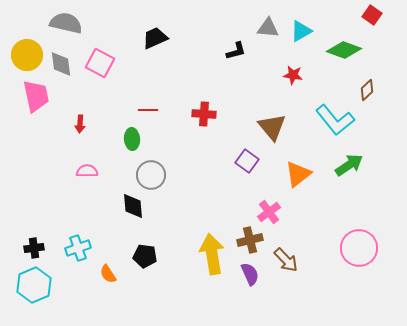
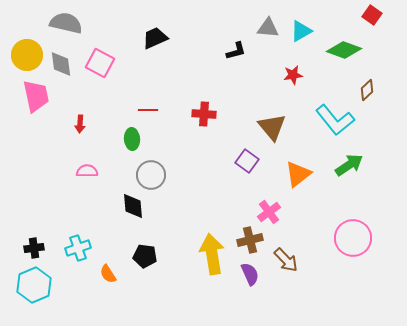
red star: rotated 18 degrees counterclockwise
pink circle: moved 6 px left, 10 px up
